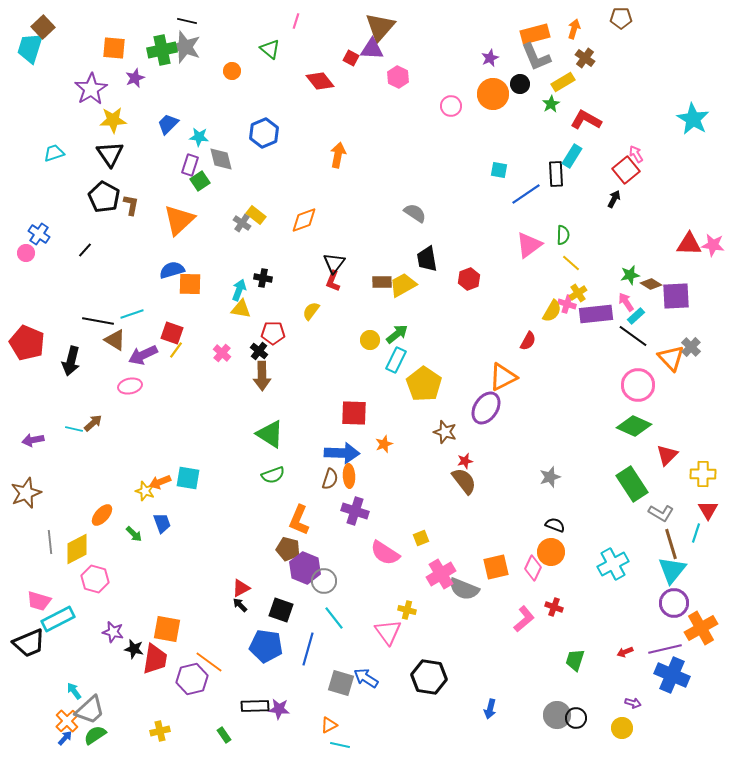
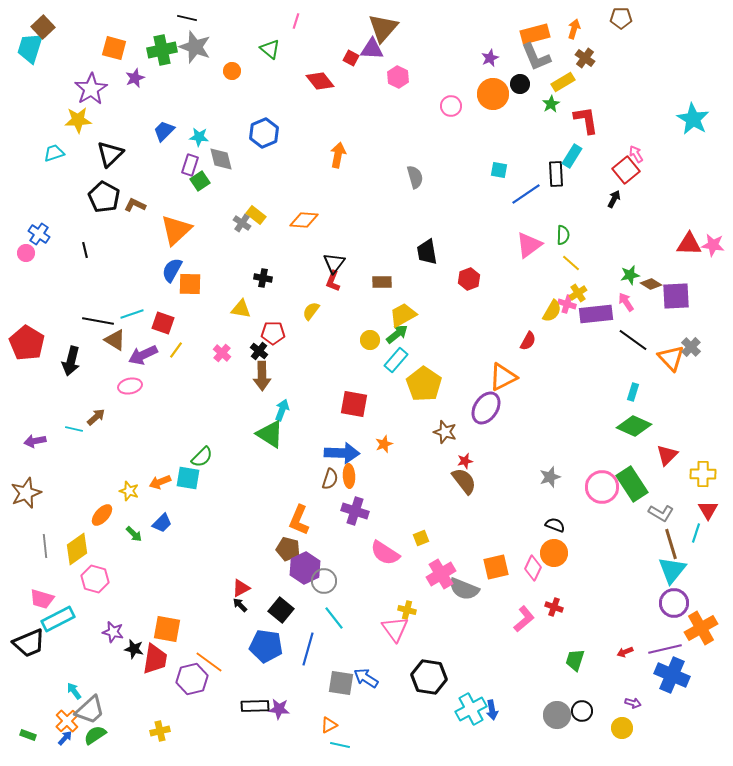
black line at (187, 21): moved 3 px up
brown triangle at (380, 27): moved 3 px right, 1 px down
gray star at (185, 47): moved 10 px right
orange square at (114, 48): rotated 10 degrees clockwise
yellow star at (113, 120): moved 35 px left
red L-shape at (586, 120): rotated 52 degrees clockwise
blue trapezoid at (168, 124): moved 4 px left, 7 px down
black triangle at (110, 154): rotated 20 degrees clockwise
brown L-shape at (131, 205): moved 4 px right; rotated 75 degrees counterclockwise
gray semicircle at (415, 213): moved 36 px up; rotated 40 degrees clockwise
orange triangle at (179, 220): moved 3 px left, 10 px down
orange diamond at (304, 220): rotated 24 degrees clockwise
black line at (85, 250): rotated 56 degrees counterclockwise
black trapezoid at (427, 259): moved 7 px up
blue semicircle at (172, 270): rotated 45 degrees counterclockwise
yellow trapezoid at (403, 285): moved 30 px down
cyan arrow at (239, 290): moved 43 px right, 120 px down
cyan rectangle at (636, 316): moved 3 px left, 76 px down; rotated 30 degrees counterclockwise
red square at (172, 333): moved 9 px left, 10 px up
black line at (633, 336): moved 4 px down
red pentagon at (27, 343): rotated 8 degrees clockwise
cyan rectangle at (396, 360): rotated 15 degrees clockwise
pink circle at (638, 385): moved 36 px left, 102 px down
red square at (354, 413): moved 9 px up; rotated 8 degrees clockwise
brown arrow at (93, 423): moved 3 px right, 6 px up
purple arrow at (33, 440): moved 2 px right, 1 px down
green semicircle at (273, 475): moved 71 px left, 18 px up; rotated 25 degrees counterclockwise
yellow star at (145, 491): moved 16 px left
blue trapezoid at (162, 523): rotated 65 degrees clockwise
gray line at (50, 542): moved 5 px left, 4 px down
yellow diamond at (77, 549): rotated 8 degrees counterclockwise
orange circle at (551, 552): moved 3 px right, 1 px down
cyan cross at (613, 564): moved 142 px left, 145 px down
purple hexagon at (305, 568): rotated 12 degrees clockwise
pink trapezoid at (39, 601): moved 3 px right, 2 px up
black square at (281, 610): rotated 20 degrees clockwise
pink triangle at (388, 632): moved 7 px right, 3 px up
gray square at (341, 683): rotated 8 degrees counterclockwise
blue arrow at (490, 709): moved 2 px right, 1 px down; rotated 24 degrees counterclockwise
black circle at (576, 718): moved 6 px right, 7 px up
green rectangle at (224, 735): moved 196 px left; rotated 35 degrees counterclockwise
